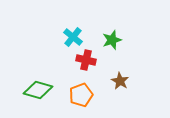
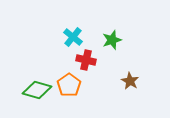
brown star: moved 10 px right
green diamond: moved 1 px left
orange pentagon: moved 12 px left, 10 px up; rotated 15 degrees counterclockwise
